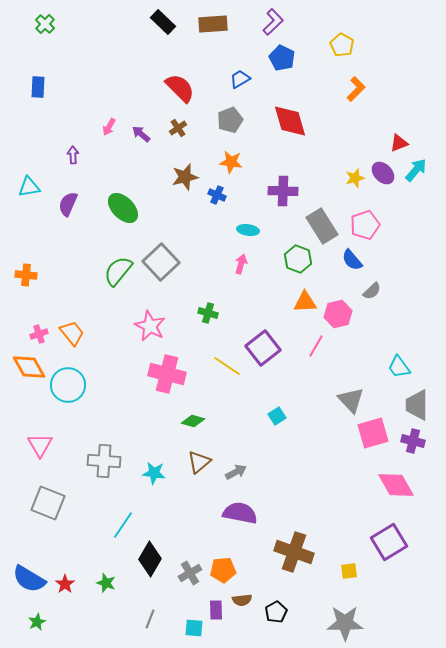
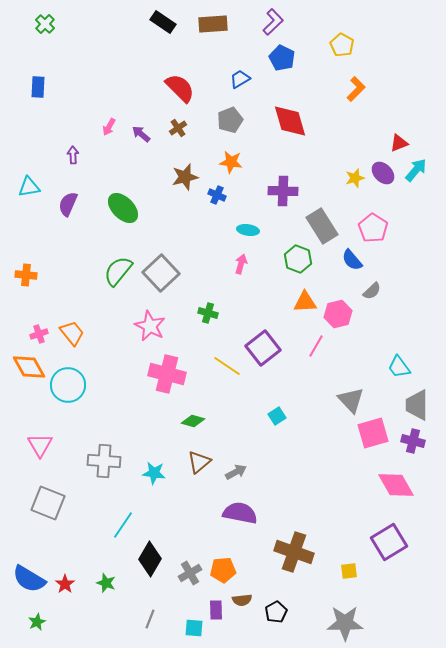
black rectangle at (163, 22): rotated 10 degrees counterclockwise
pink pentagon at (365, 225): moved 8 px right, 3 px down; rotated 20 degrees counterclockwise
gray square at (161, 262): moved 11 px down
